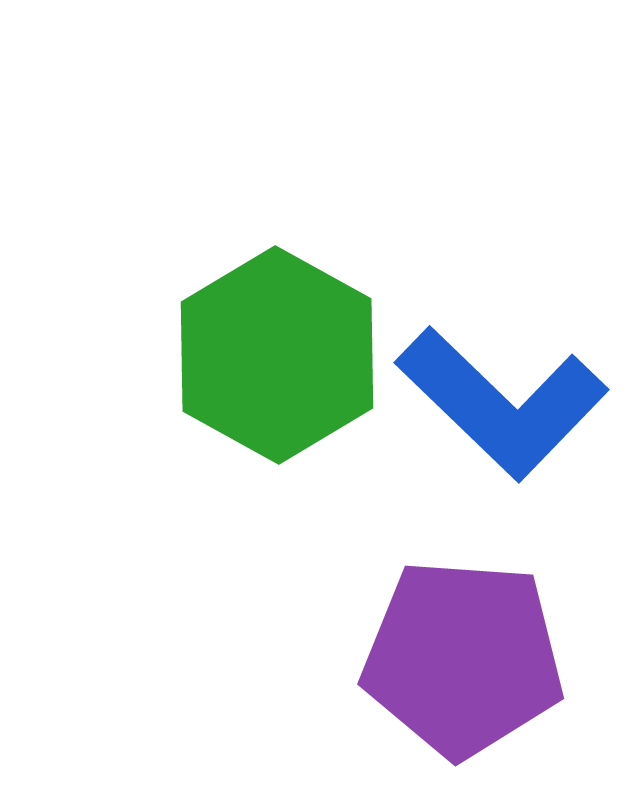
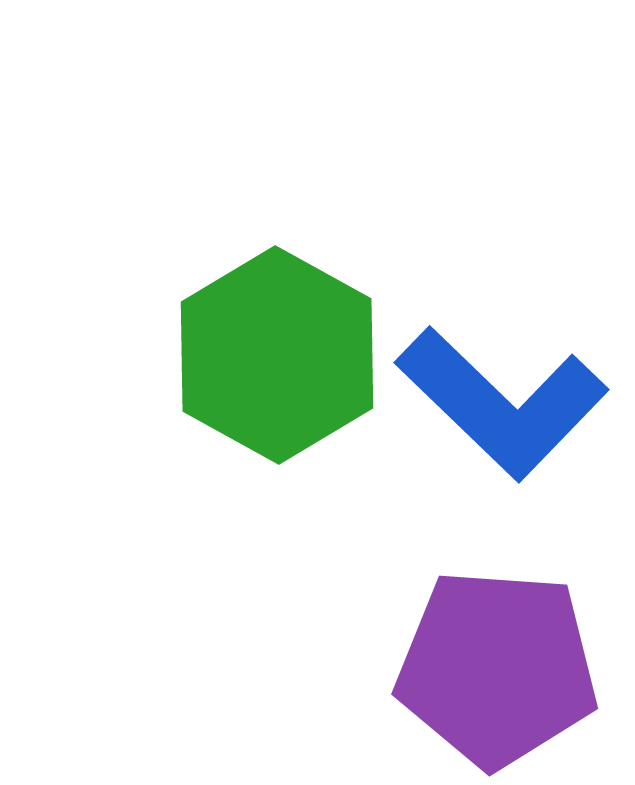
purple pentagon: moved 34 px right, 10 px down
